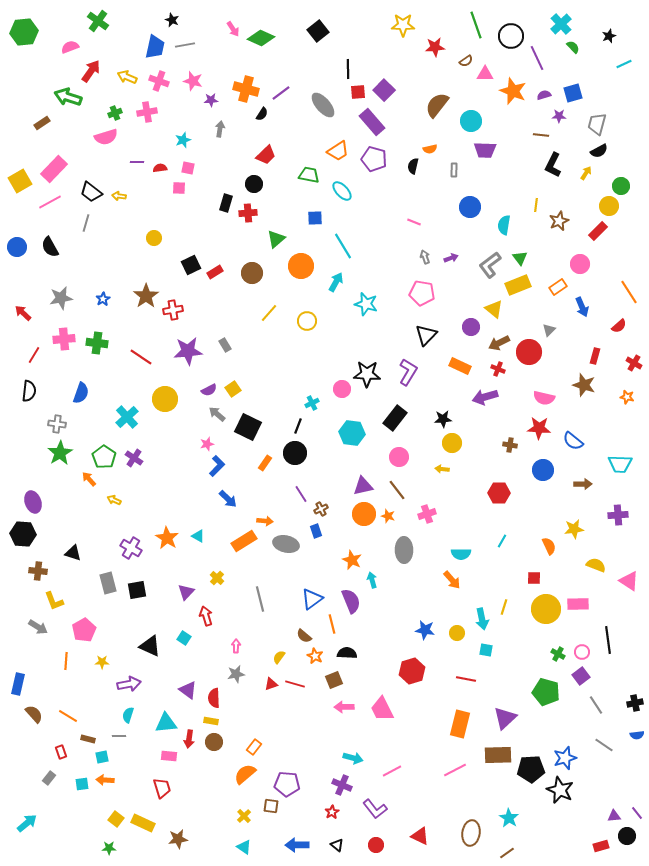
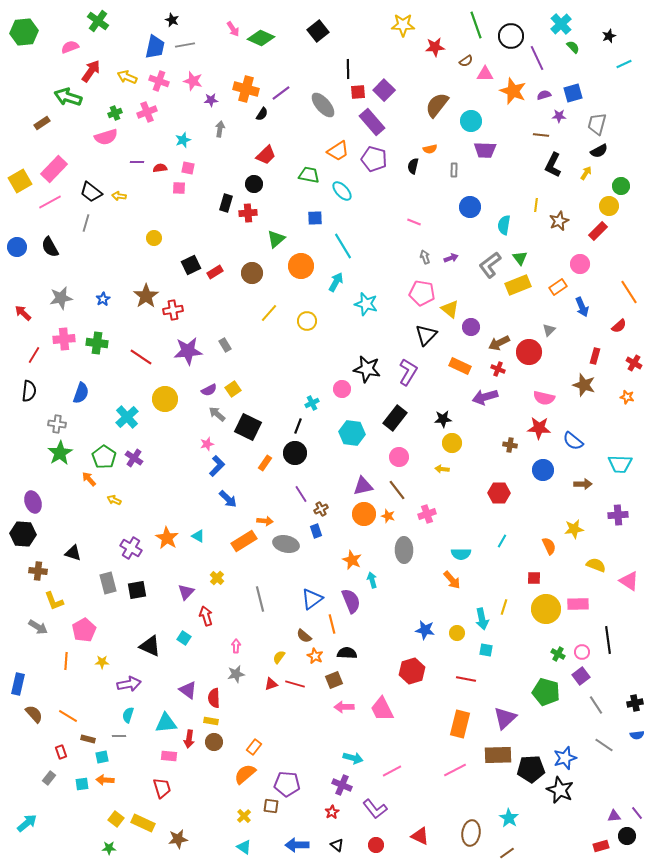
pink cross at (147, 112): rotated 12 degrees counterclockwise
yellow triangle at (494, 309): moved 44 px left
black star at (367, 374): moved 5 px up; rotated 8 degrees clockwise
